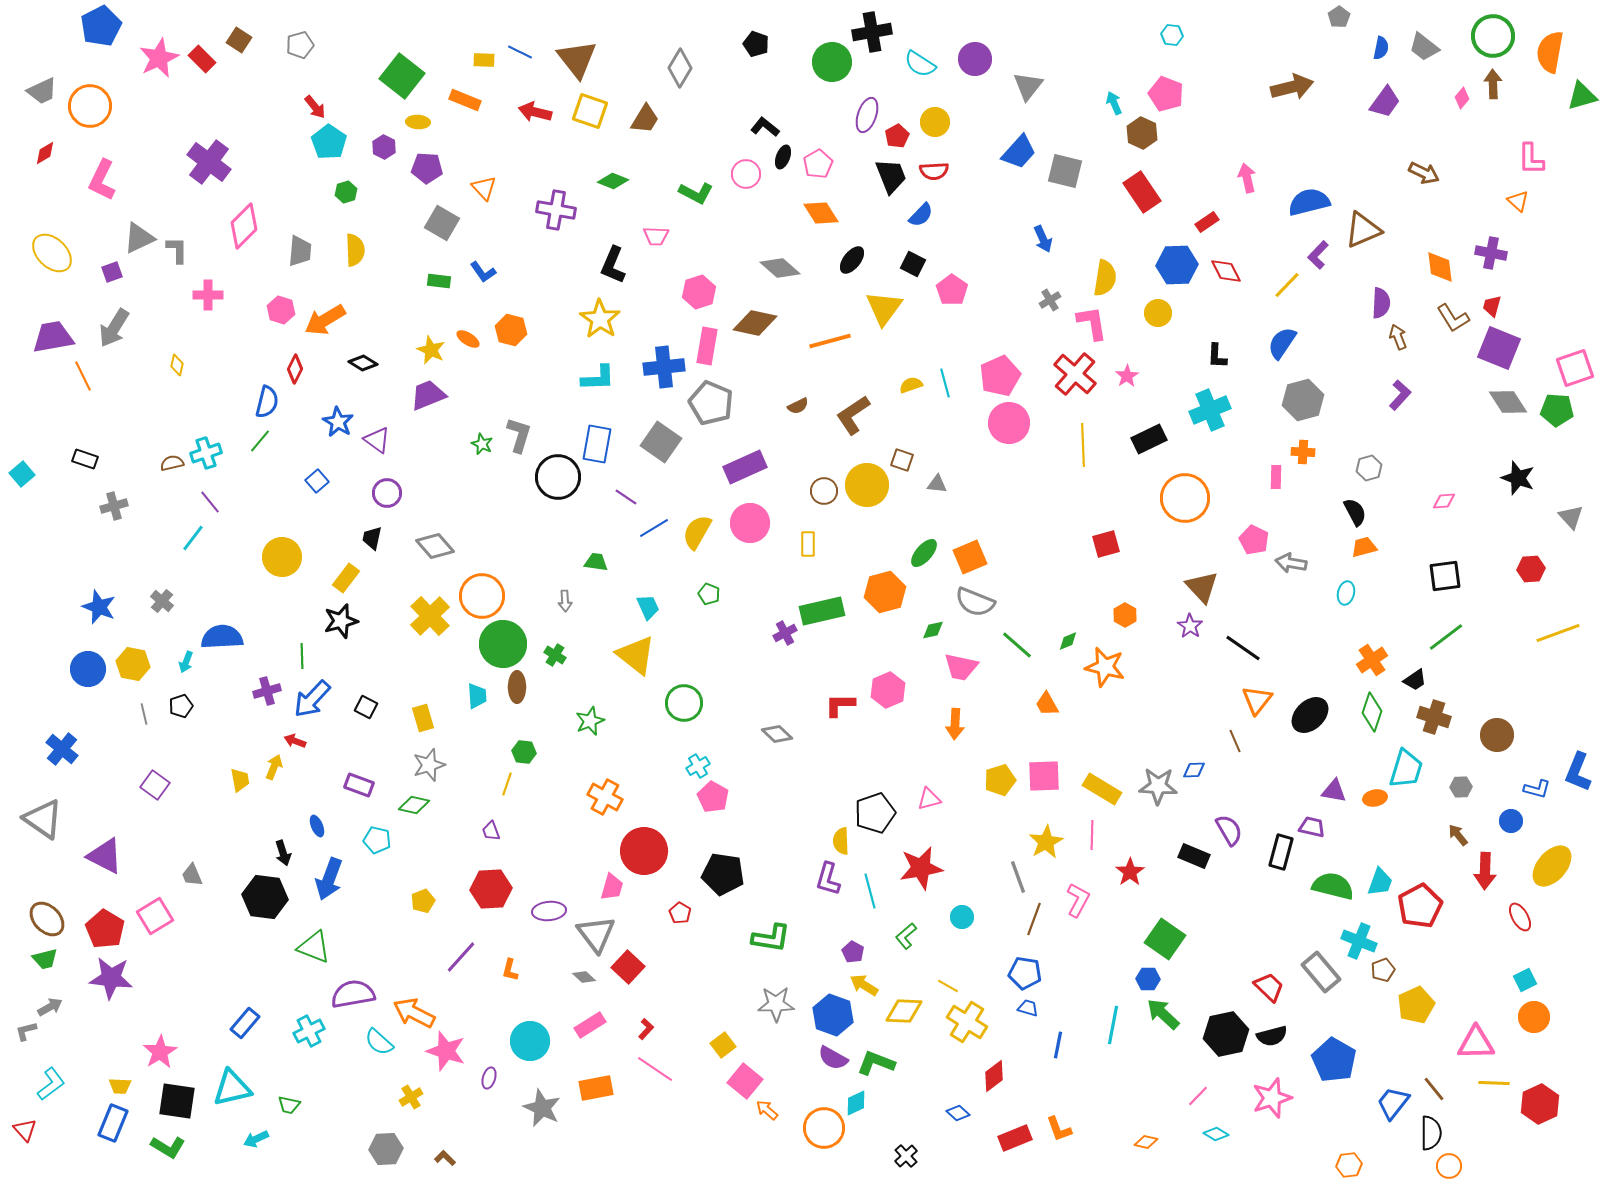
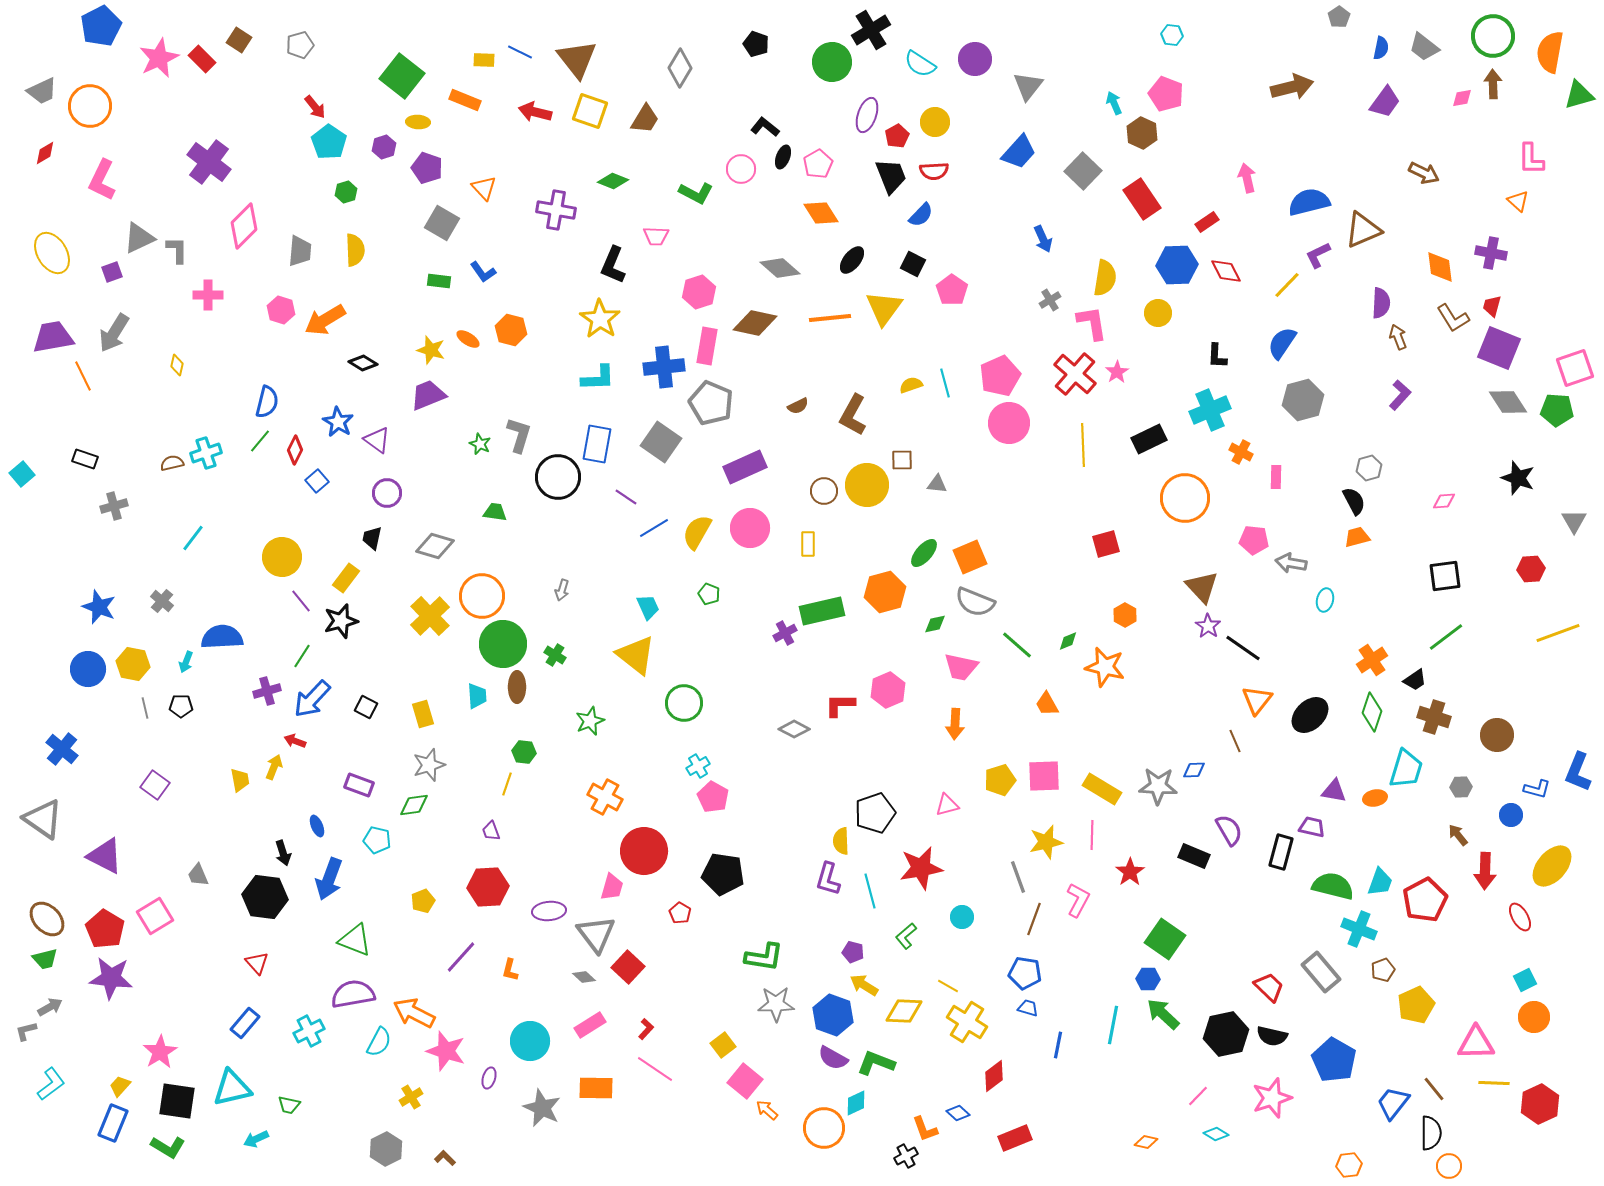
black cross at (872, 32): moved 1 px left, 2 px up; rotated 21 degrees counterclockwise
green triangle at (1582, 96): moved 3 px left, 1 px up
pink diamond at (1462, 98): rotated 40 degrees clockwise
purple hexagon at (384, 147): rotated 15 degrees clockwise
purple pentagon at (427, 168): rotated 16 degrees clockwise
gray square at (1065, 171): moved 18 px right; rotated 30 degrees clockwise
pink circle at (746, 174): moved 5 px left, 5 px up
red rectangle at (1142, 192): moved 7 px down
yellow ellipse at (52, 253): rotated 15 degrees clockwise
purple L-shape at (1318, 255): rotated 20 degrees clockwise
gray arrow at (114, 328): moved 5 px down
orange line at (830, 341): moved 23 px up; rotated 9 degrees clockwise
yellow star at (431, 350): rotated 8 degrees counterclockwise
red diamond at (295, 369): moved 81 px down
pink star at (1127, 376): moved 10 px left, 4 px up
brown L-shape at (853, 415): rotated 27 degrees counterclockwise
green star at (482, 444): moved 2 px left
orange cross at (1303, 452): moved 62 px left; rotated 25 degrees clockwise
brown square at (902, 460): rotated 20 degrees counterclockwise
purple line at (210, 502): moved 91 px right, 99 px down
black semicircle at (1355, 512): moved 1 px left, 11 px up
gray triangle at (1571, 517): moved 3 px right, 4 px down; rotated 12 degrees clockwise
pink circle at (750, 523): moved 5 px down
pink pentagon at (1254, 540): rotated 20 degrees counterclockwise
gray diamond at (435, 546): rotated 33 degrees counterclockwise
orange trapezoid at (1364, 547): moved 7 px left, 10 px up
green trapezoid at (596, 562): moved 101 px left, 50 px up
cyan ellipse at (1346, 593): moved 21 px left, 7 px down
gray arrow at (565, 601): moved 3 px left, 11 px up; rotated 20 degrees clockwise
purple star at (1190, 626): moved 18 px right
green diamond at (933, 630): moved 2 px right, 6 px up
green line at (302, 656): rotated 35 degrees clockwise
black pentagon at (181, 706): rotated 20 degrees clockwise
gray line at (144, 714): moved 1 px right, 6 px up
yellow rectangle at (423, 718): moved 4 px up
gray diamond at (777, 734): moved 17 px right, 5 px up; rotated 16 degrees counterclockwise
pink triangle at (929, 799): moved 18 px right, 6 px down
green diamond at (414, 805): rotated 20 degrees counterclockwise
blue circle at (1511, 821): moved 6 px up
yellow star at (1046, 842): rotated 16 degrees clockwise
gray trapezoid at (192, 875): moved 6 px right
red hexagon at (491, 889): moved 3 px left, 2 px up
red pentagon at (1420, 906): moved 5 px right, 6 px up
green L-shape at (771, 938): moved 7 px left, 19 px down
cyan cross at (1359, 941): moved 12 px up
green triangle at (314, 947): moved 41 px right, 7 px up
purple pentagon at (853, 952): rotated 15 degrees counterclockwise
black semicircle at (1272, 1036): rotated 28 degrees clockwise
cyan semicircle at (379, 1042): rotated 104 degrees counterclockwise
yellow trapezoid at (120, 1086): rotated 130 degrees clockwise
orange rectangle at (596, 1088): rotated 12 degrees clockwise
orange L-shape at (1059, 1129): moved 134 px left
red triangle at (25, 1130): moved 232 px right, 167 px up
gray hexagon at (386, 1149): rotated 24 degrees counterclockwise
black cross at (906, 1156): rotated 15 degrees clockwise
